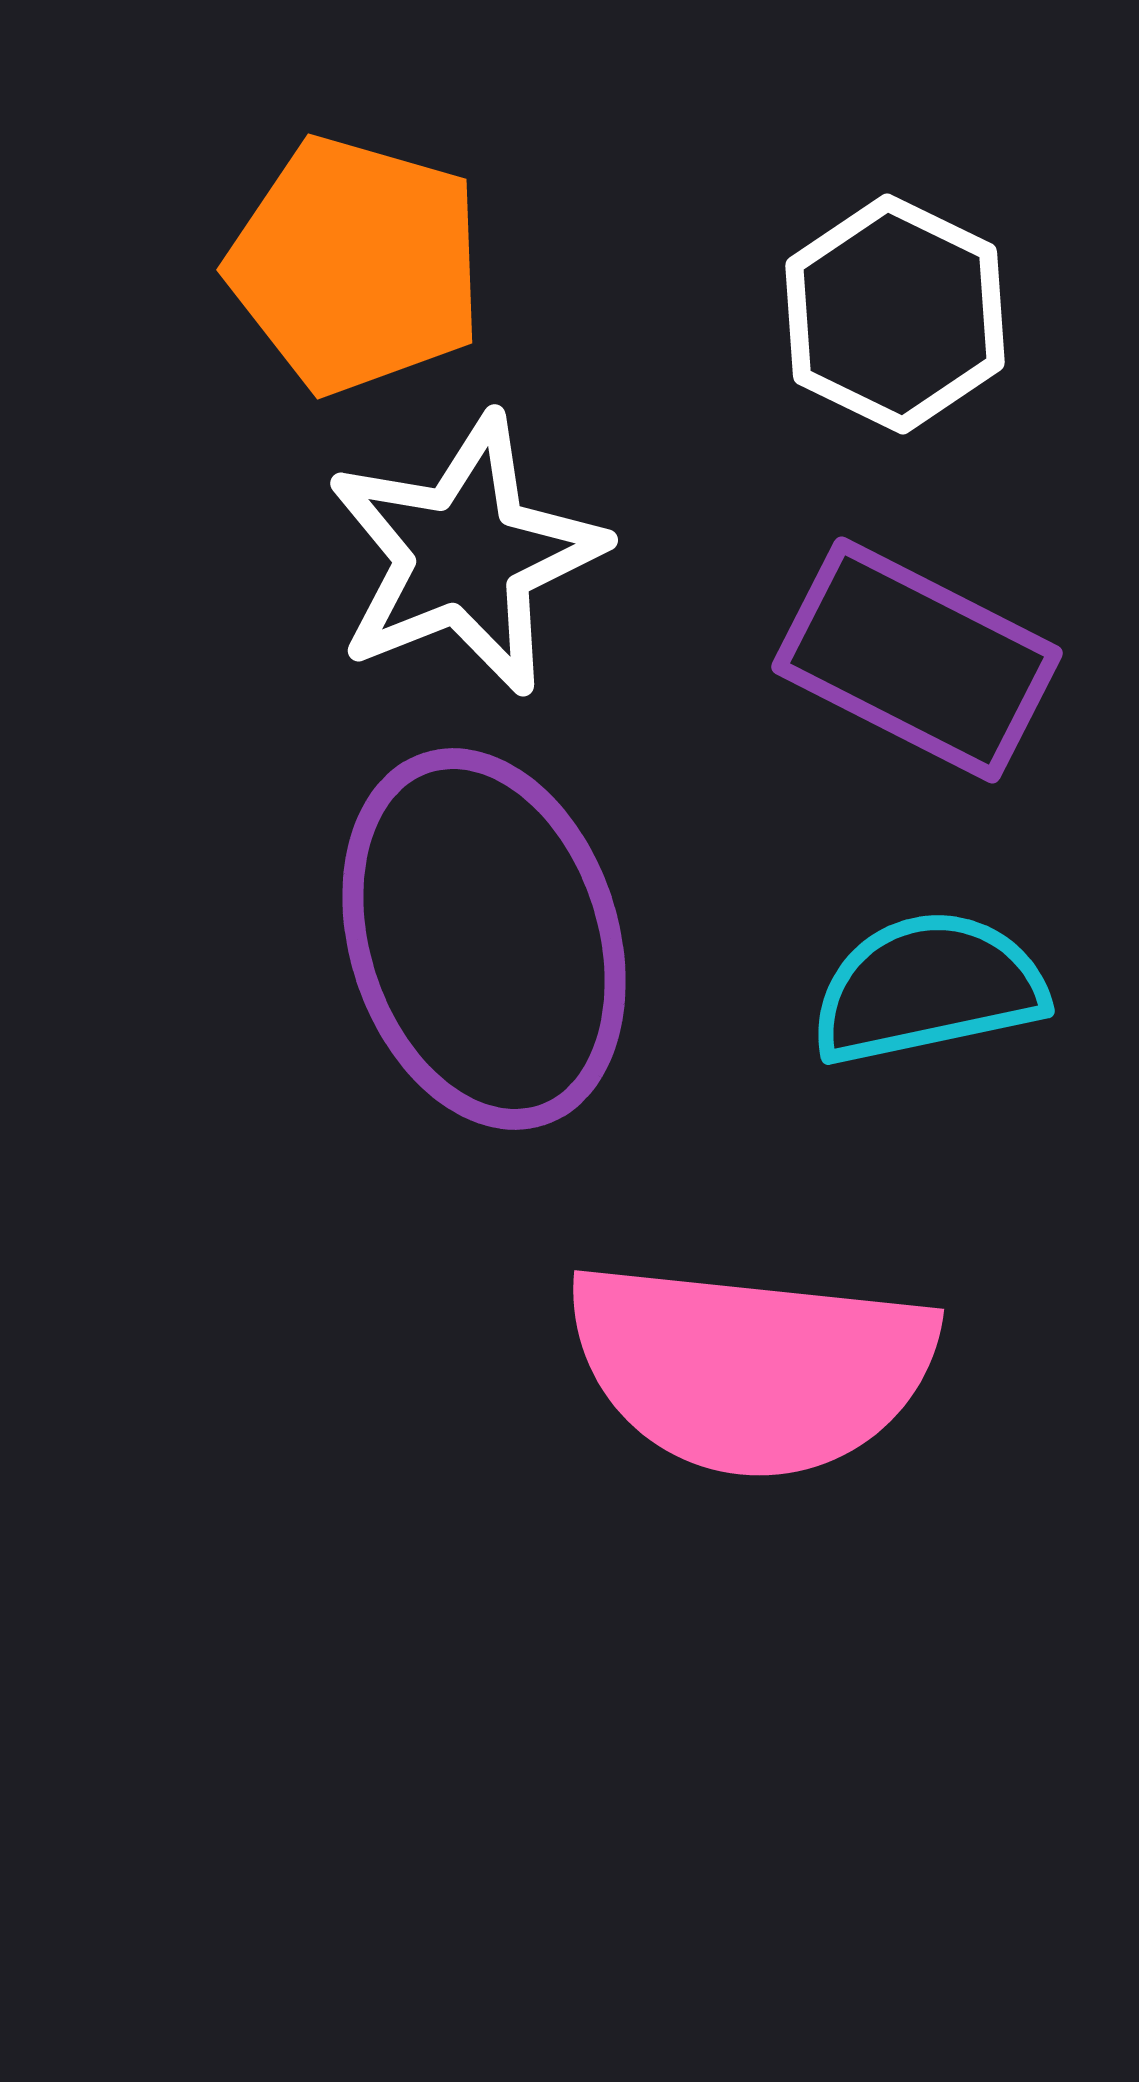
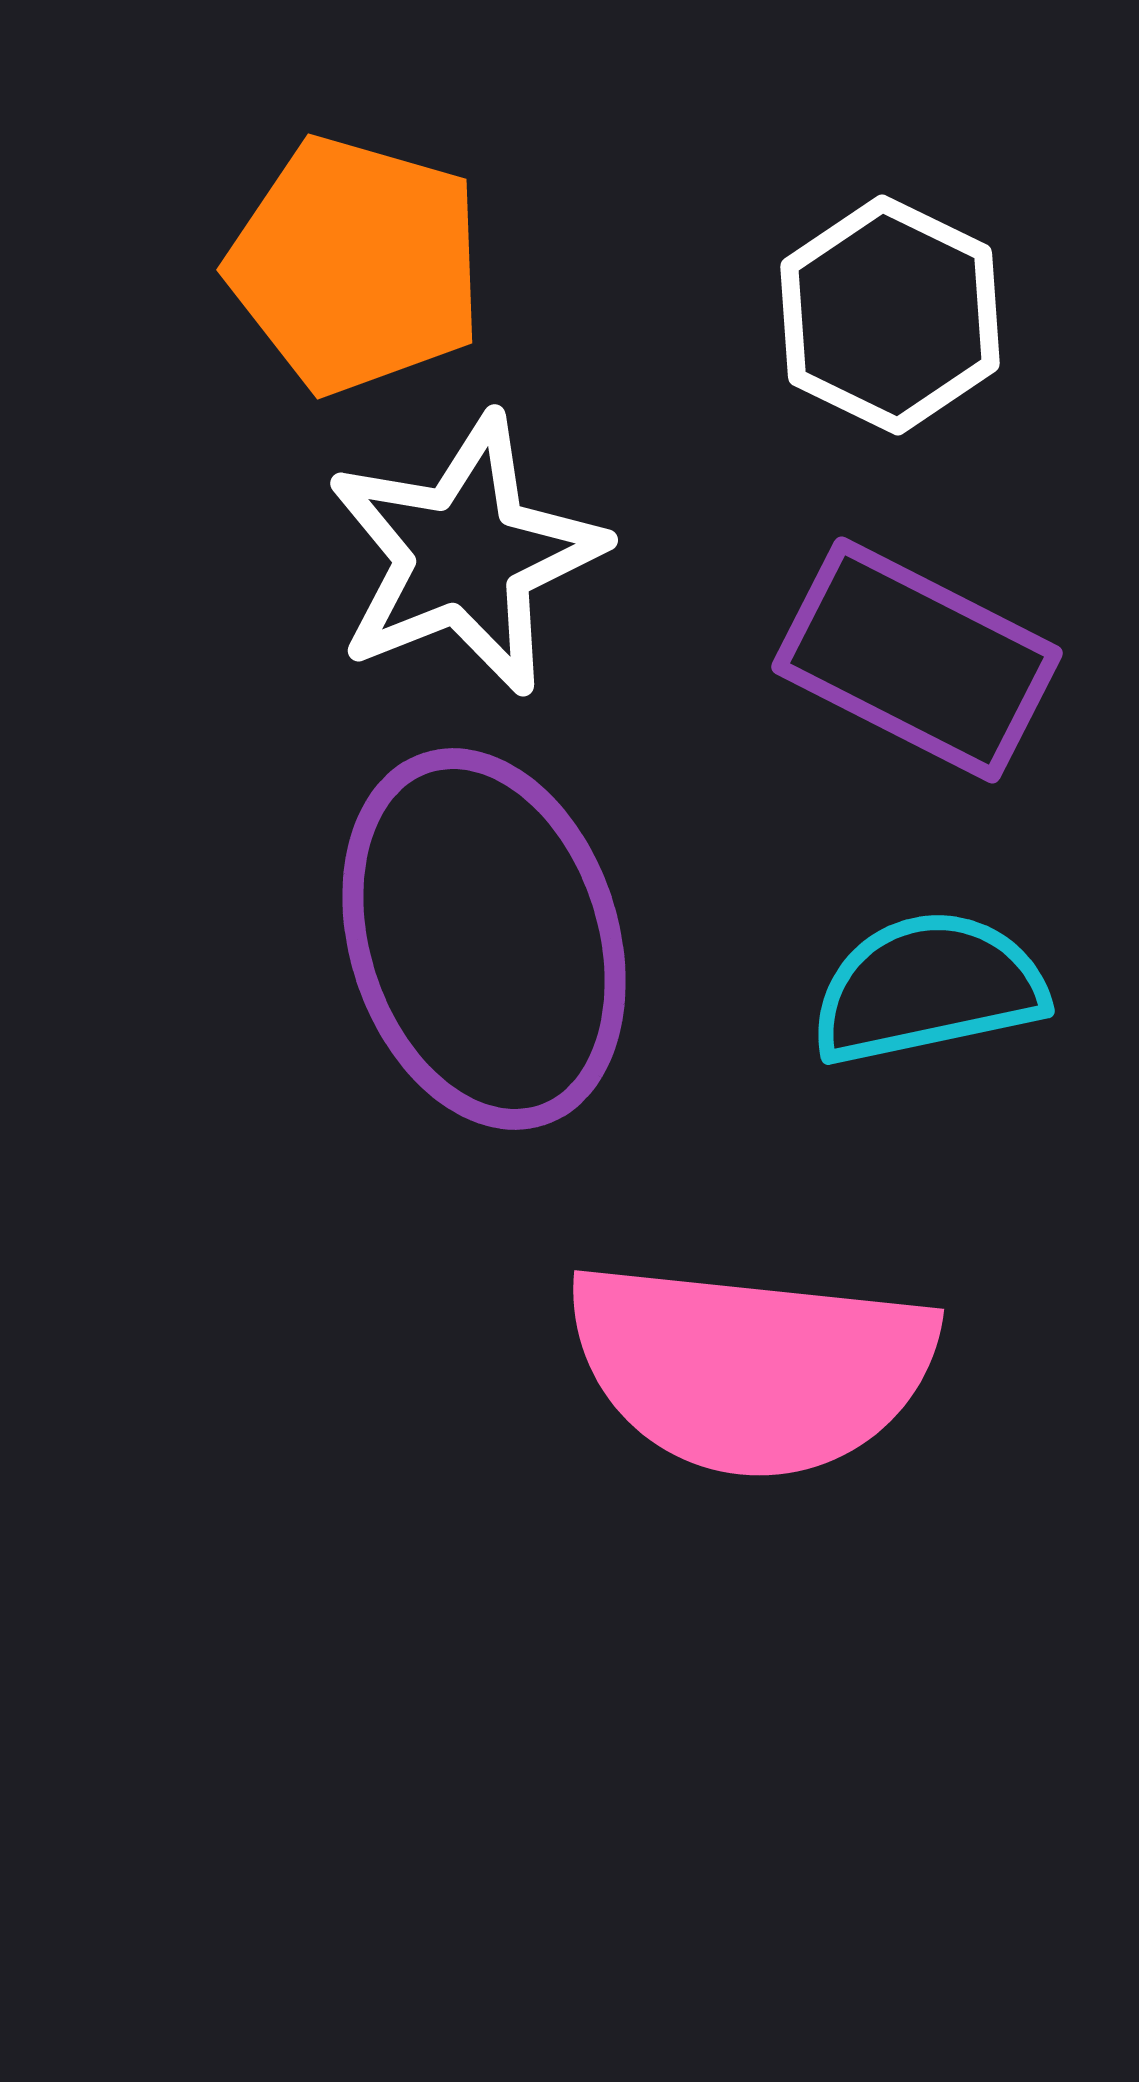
white hexagon: moved 5 px left, 1 px down
